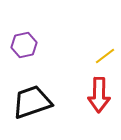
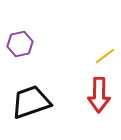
purple hexagon: moved 4 px left, 1 px up
black trapezoid: moved 1 px left
